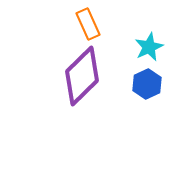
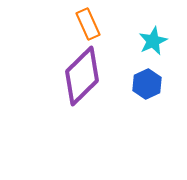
cyan star: moved 4 px right, 6 px up
